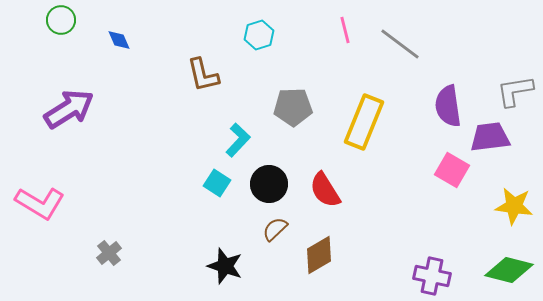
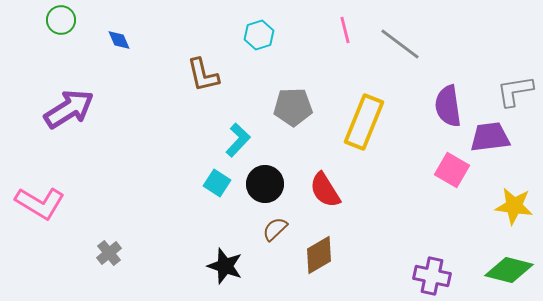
black circle: moved 4 px left
